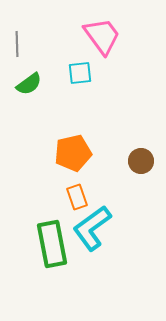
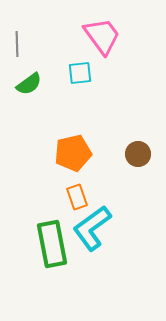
brown circle: moved 3 px left, 7 px up
